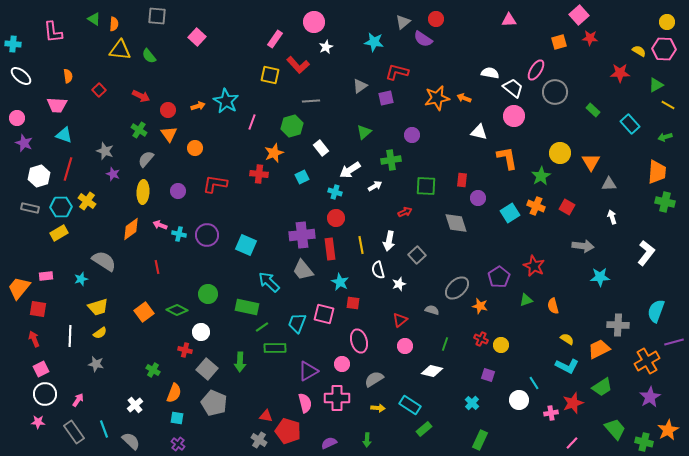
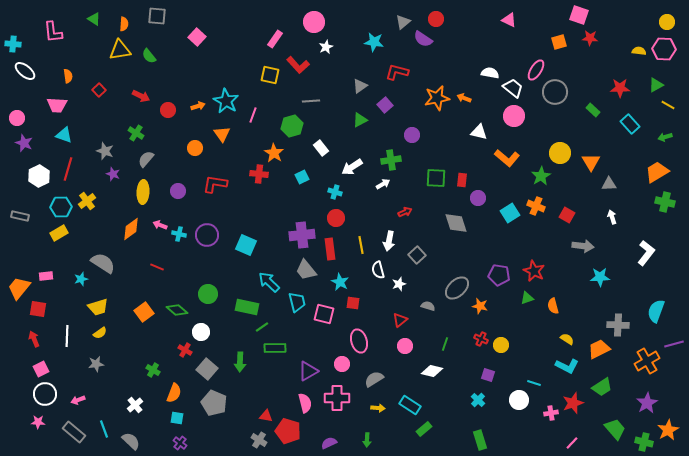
pink square at (579, 15): rotated 30 degrees counterclockwise
pink triangle at (509, 20): rotated 28 degrees clockwise
orange semicircle at (114, 24): moved 10 px right
yellow triangle at (120, 50): rotated 15 degrees counterclockwise
yellow semicircle at (639, 51): rotated 24 degrees counterclockwise
red star at (620, 73): moved 15 px down
white ellipse at (21, 76): moved 4 px right, 5 px up
purple square at (386, 98): moved 1 px left, 7 px down; rotated 28 degrees counterclockwise
pink line at (252, 122): moved 1 px right, 7 px up
green cross at (139, 130): moved 3 px left, 3 px down
green triangle at (364, 132): moved 4 px left, 12 px up; rotated 14 degrees clockwise
orange triangle at (169, 134): moved 53 px right
orange star at (274, 153): rotated 18 degrees counterclockwise
orange L-shape at (507, 158): rotated 140 degrees clockwise
white arrow at (350, 170): moved 2 px right, 3 px up
orange trapezoid at (657, 172): rotated 125 degrees counterclockwise
white hexagon at (39, 176): rotated 10 degrees counterclockwise
white arrow at (375, 186): moved 8 px right, 2 px up
green square at (426, 186): moved 10 px right, 8 px up
yellow cross at (87, 201): rotated 18 degrees clockwise
red square at (567, 207): moved 8 px down
gray rectangle at (30, 208): moved 10 px left, 8 px down
gray semicircle at (104, 261): moved 1 px left, 2 px down
red star at (534, 266): moved 5 px down
red line at (157, 267): rotated 56 degrees counterclockwise
gray trapezoid at (303, 270): moved 3 px right
purple pentagon at (499, 277): moved 2 px up; rotated 30 degrees counterclockwise
green triangle at (526, 300): moved 1 px right, 2 px up
green diamond at (177, 310): rotated 15 degrees clockwise
gray semicircle at (432, 310): moved 4 px left, 4 px up
cyan trapezoid at (297, 323): moved 21 px up; rotated 145 degrees clockwise
white line at (70, 336): moved 3 px left
purple line at (674, 342): moved 2 px down
red cross at (185, 350): rotated 16 degrees clockwise
gray star at (96, 364): rotated 21 degrees counterclockwise
cyan line at (534, 383): rotated 40 degrees counterclockwise
purple star at (650, 397): moved 3 px left, 6 px down
pink arrow at (78, 400): rotated 144 degrees counterclockwise
cyan cross at (472, 403): moved 6 px right, 3 px up
gray rectangle at (74, 432): rotated 15 degrees counterclockwise
green rectangle at (480, 440): rotated 42 degrees counterclockwise
purple cross at (178, 444): moved 2 px right, 1 px up
